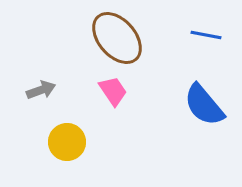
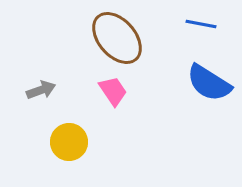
blue line: moved 5 px left, 11 px up
blue semicircle: moved 5 px right, 22 px up; rotated 18 degrees counterclockwise
yellow circle: moved 2 px right
